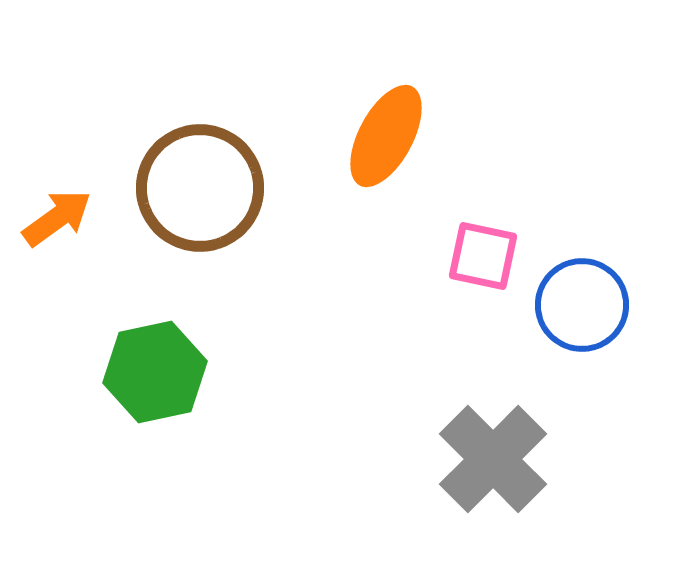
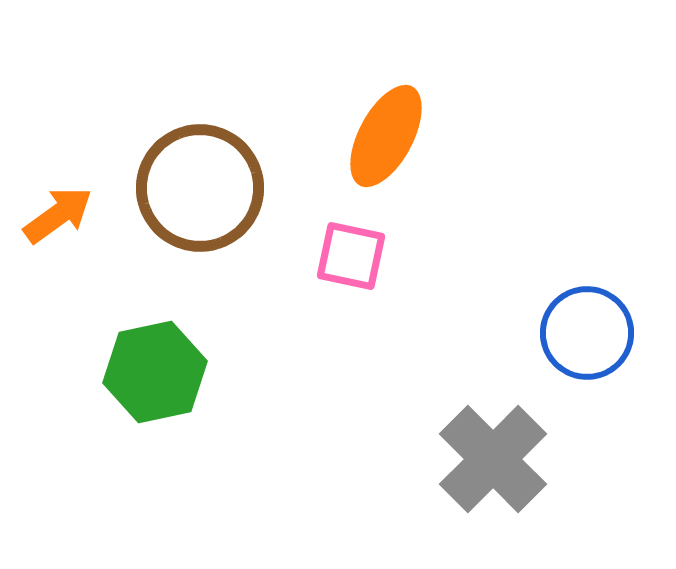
orange arrow: moved 1 px right, 3 px up
pink square: moved 132 px left
blue circle: moved 5 px right, 28 px down
